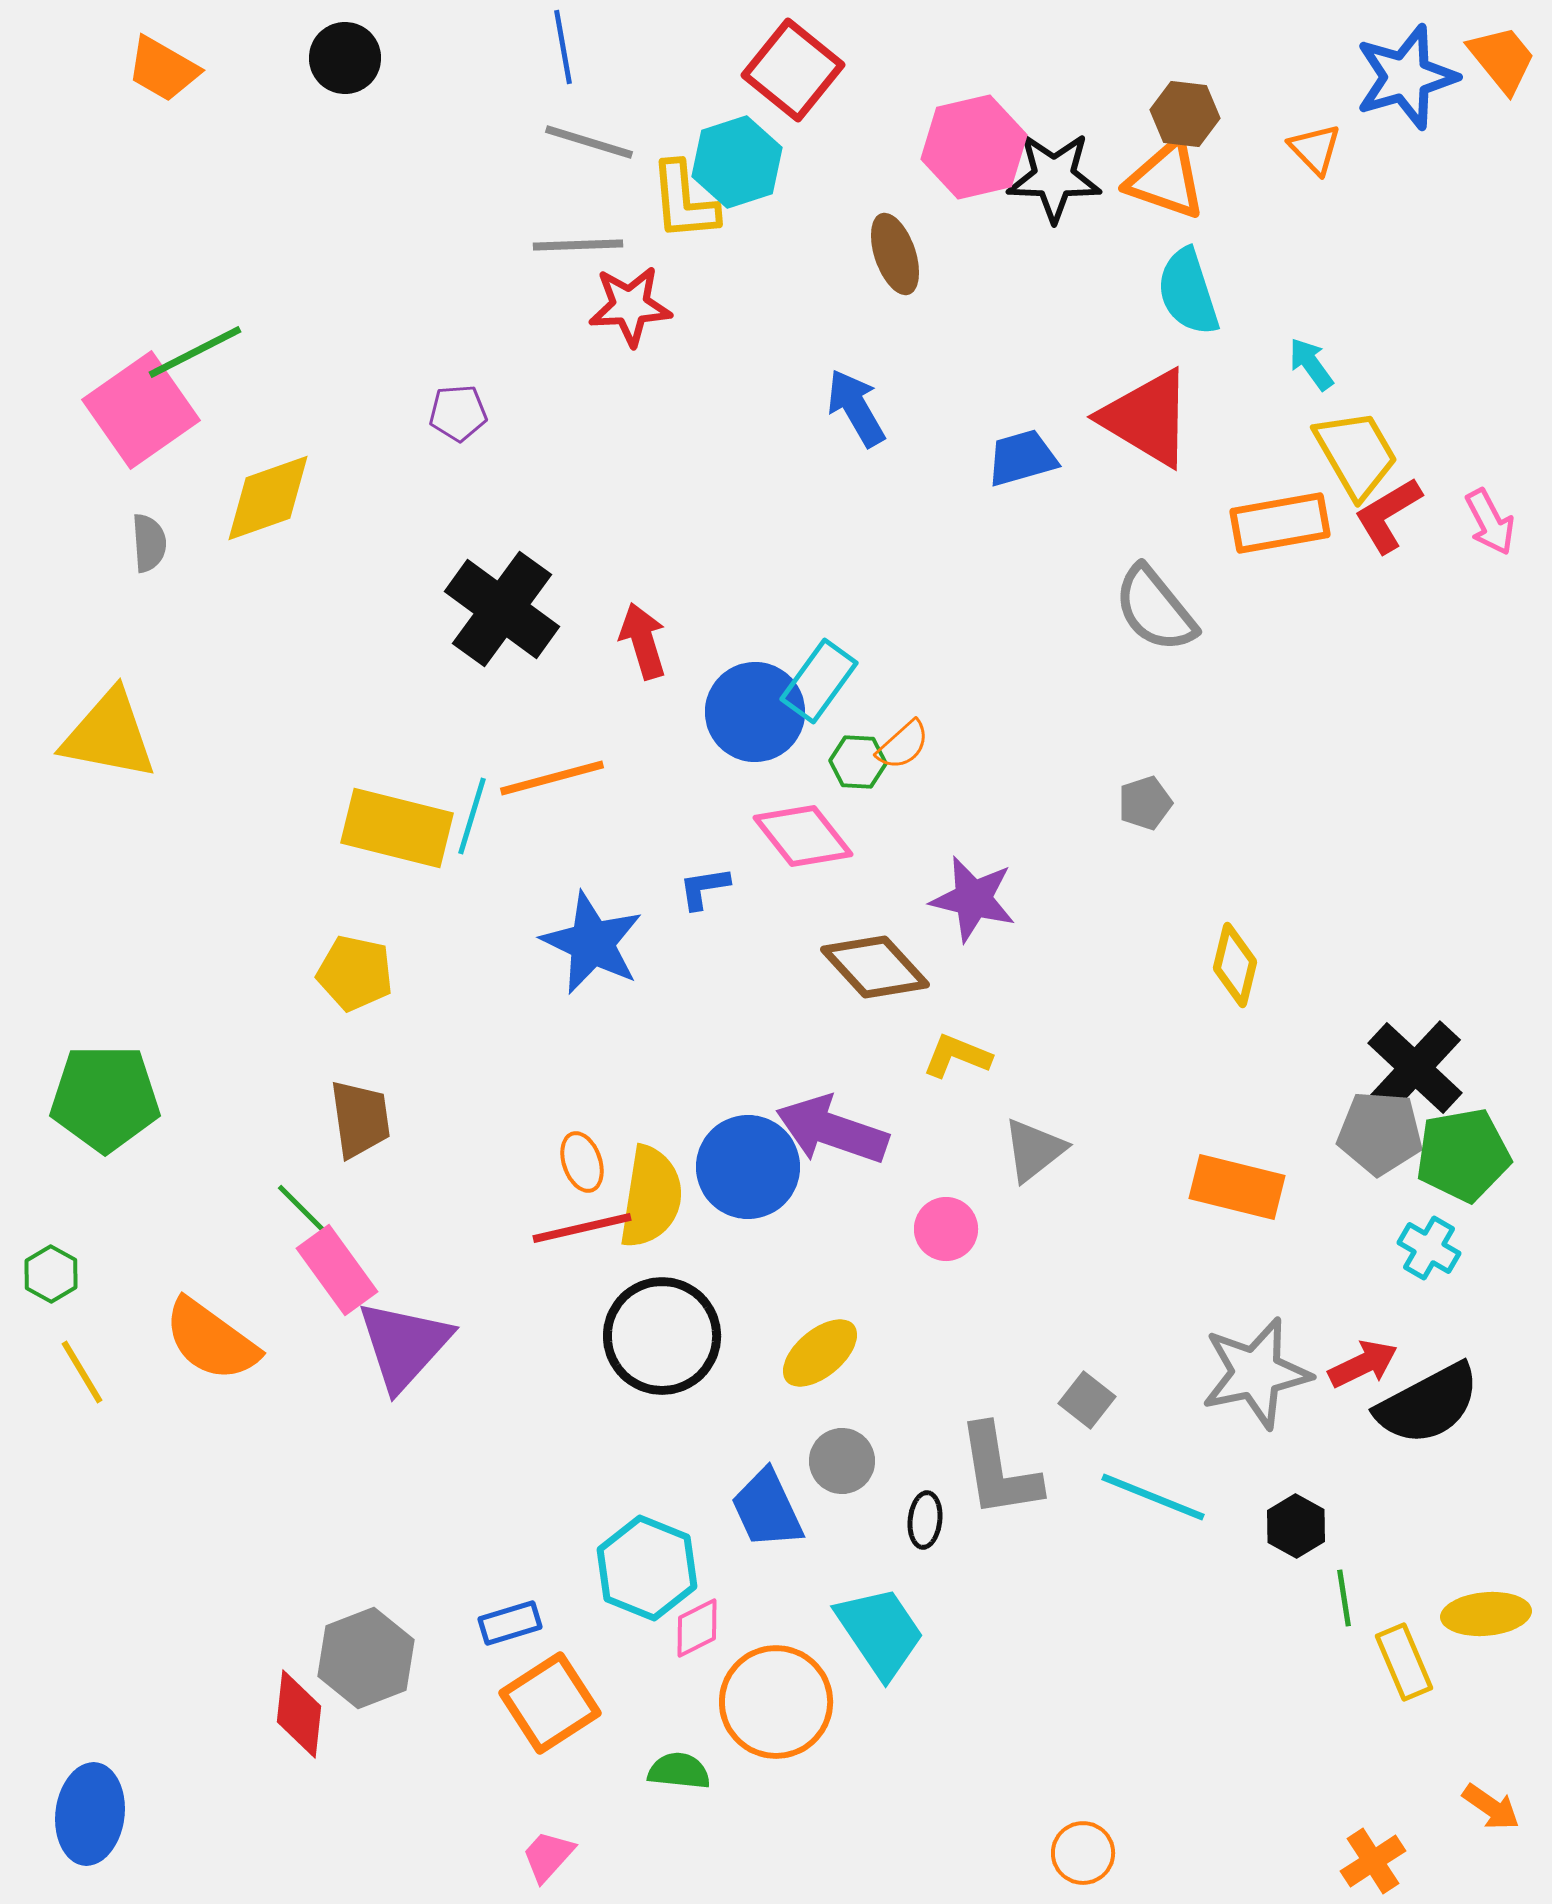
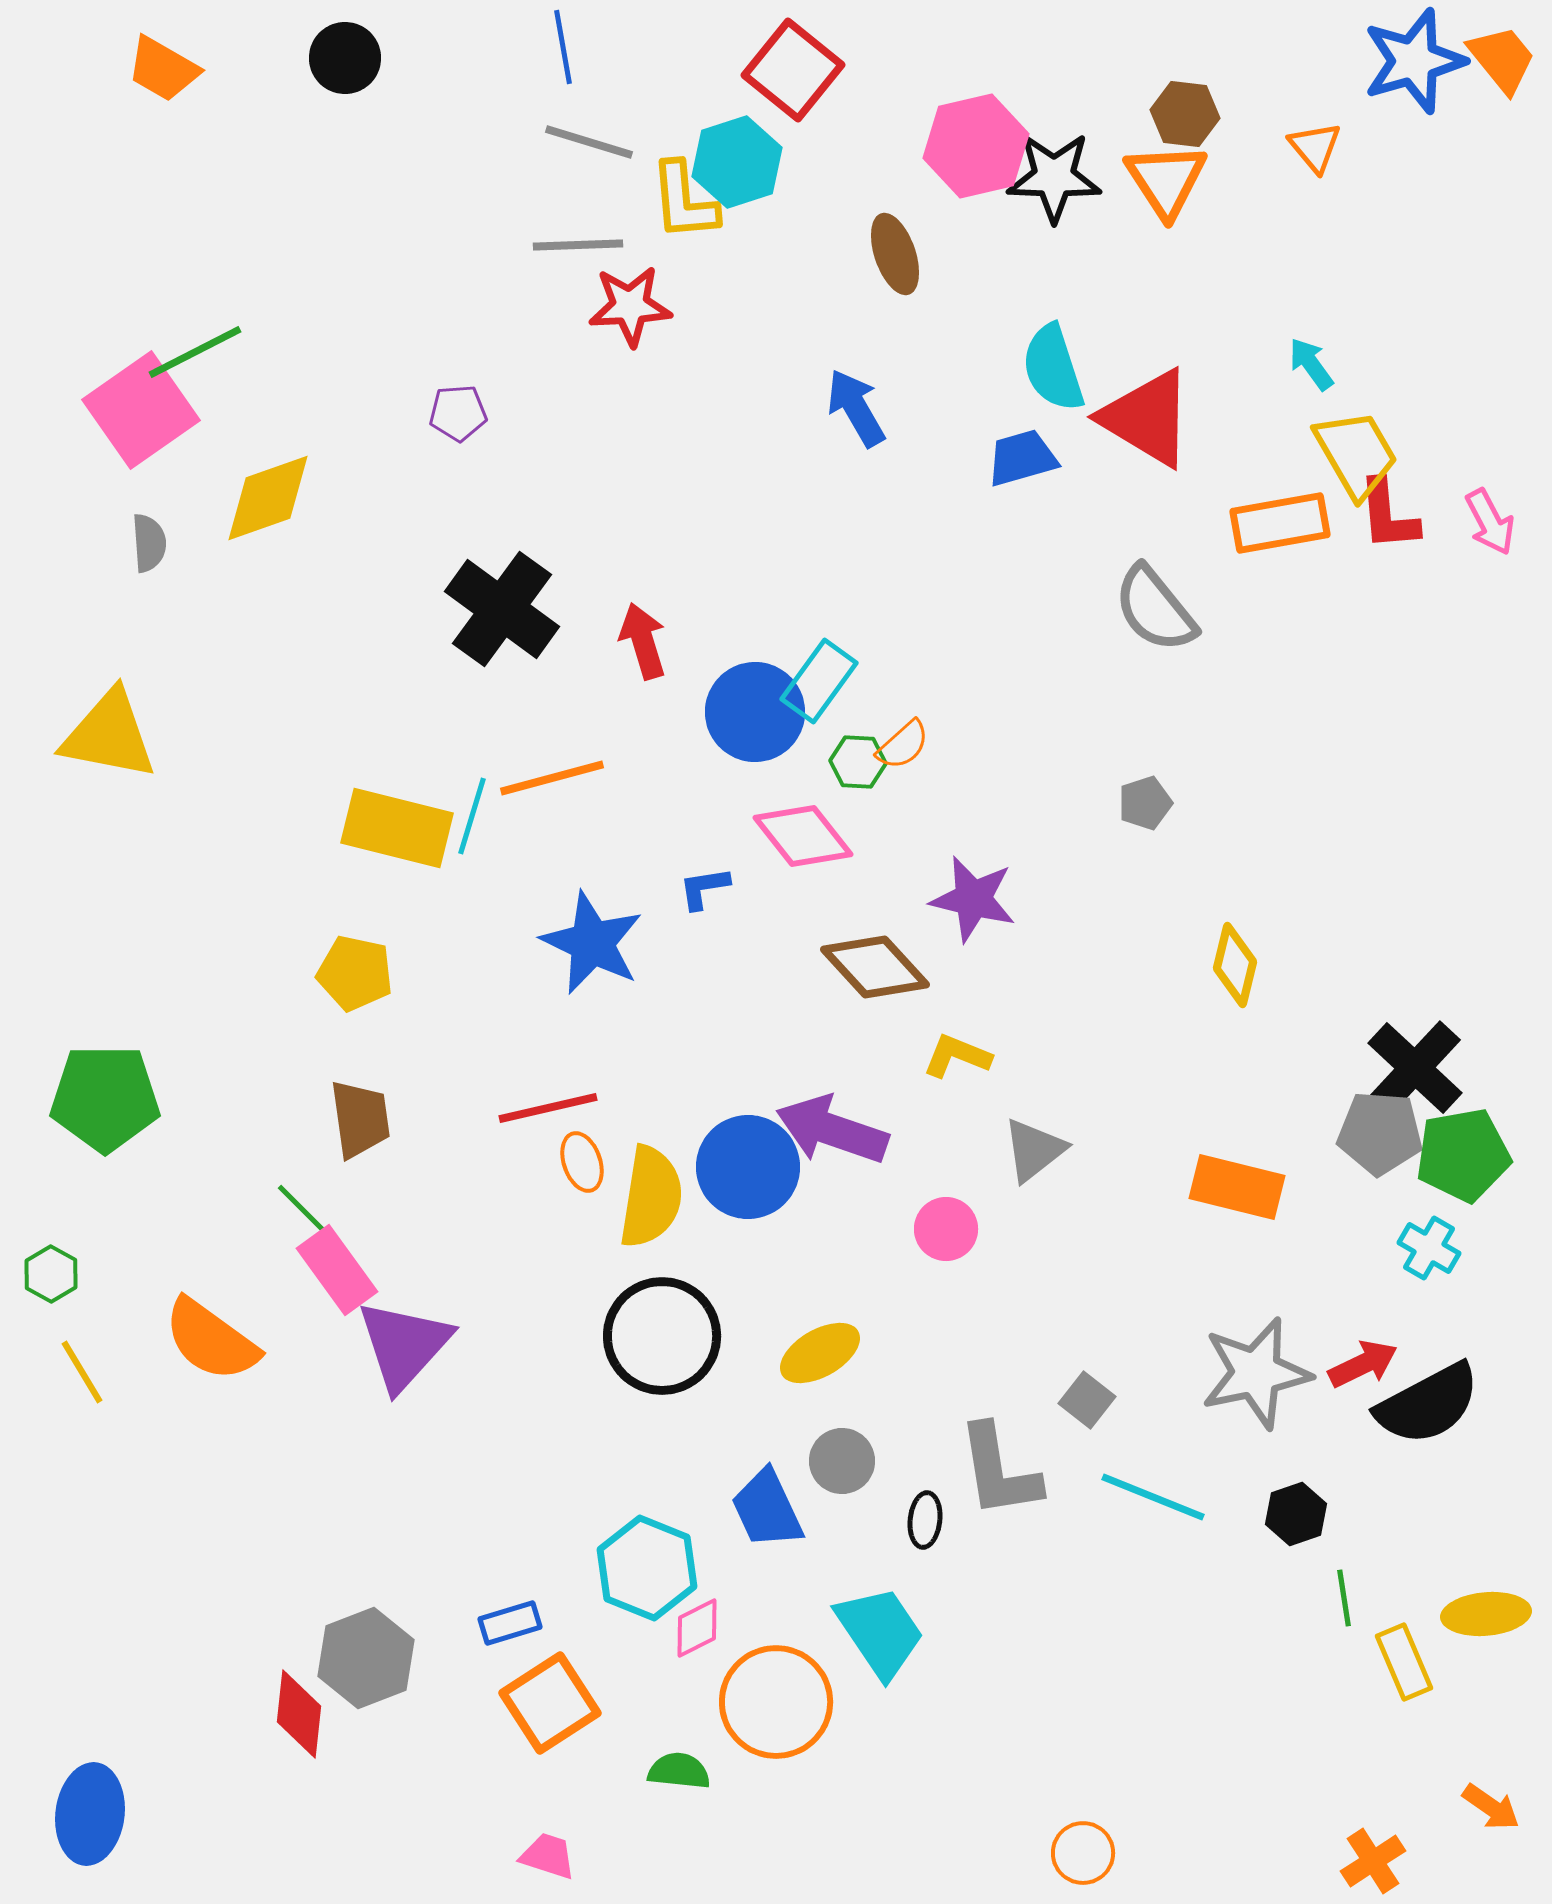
blue star at (1406, 77): moved 8 px right, 16 px up
pink hexagon at (974, 147): moved 2 px right, 1 px up
orange triangle at (1315, 149): moved 2 px up; rotated 4 degrees clockwise
orange triangle at (1166, 180): rotated 38 degrees clockwise
cyan semicircle at (1188, 292): moved 135 px left, 76 px down
red L-shape at (1388, 515): rotated 64 degrees counterclockwise
red line at (582, 1228): moved 34 px left, 120 px up
yellow ellipse at (820, 1353): rotated 10 degrees clockwise
black hexagon at (1296, 1526): moved 12 px up; rotated 12 degrees clockwise
pink trapezoid at (548, 1856): rotated 66 degrees clockwise
